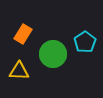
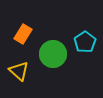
yellow triangle: rotated 40 degrees clockwise
